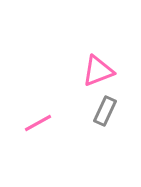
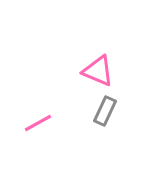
pink triangle: rotated 44 degrees clockwise
